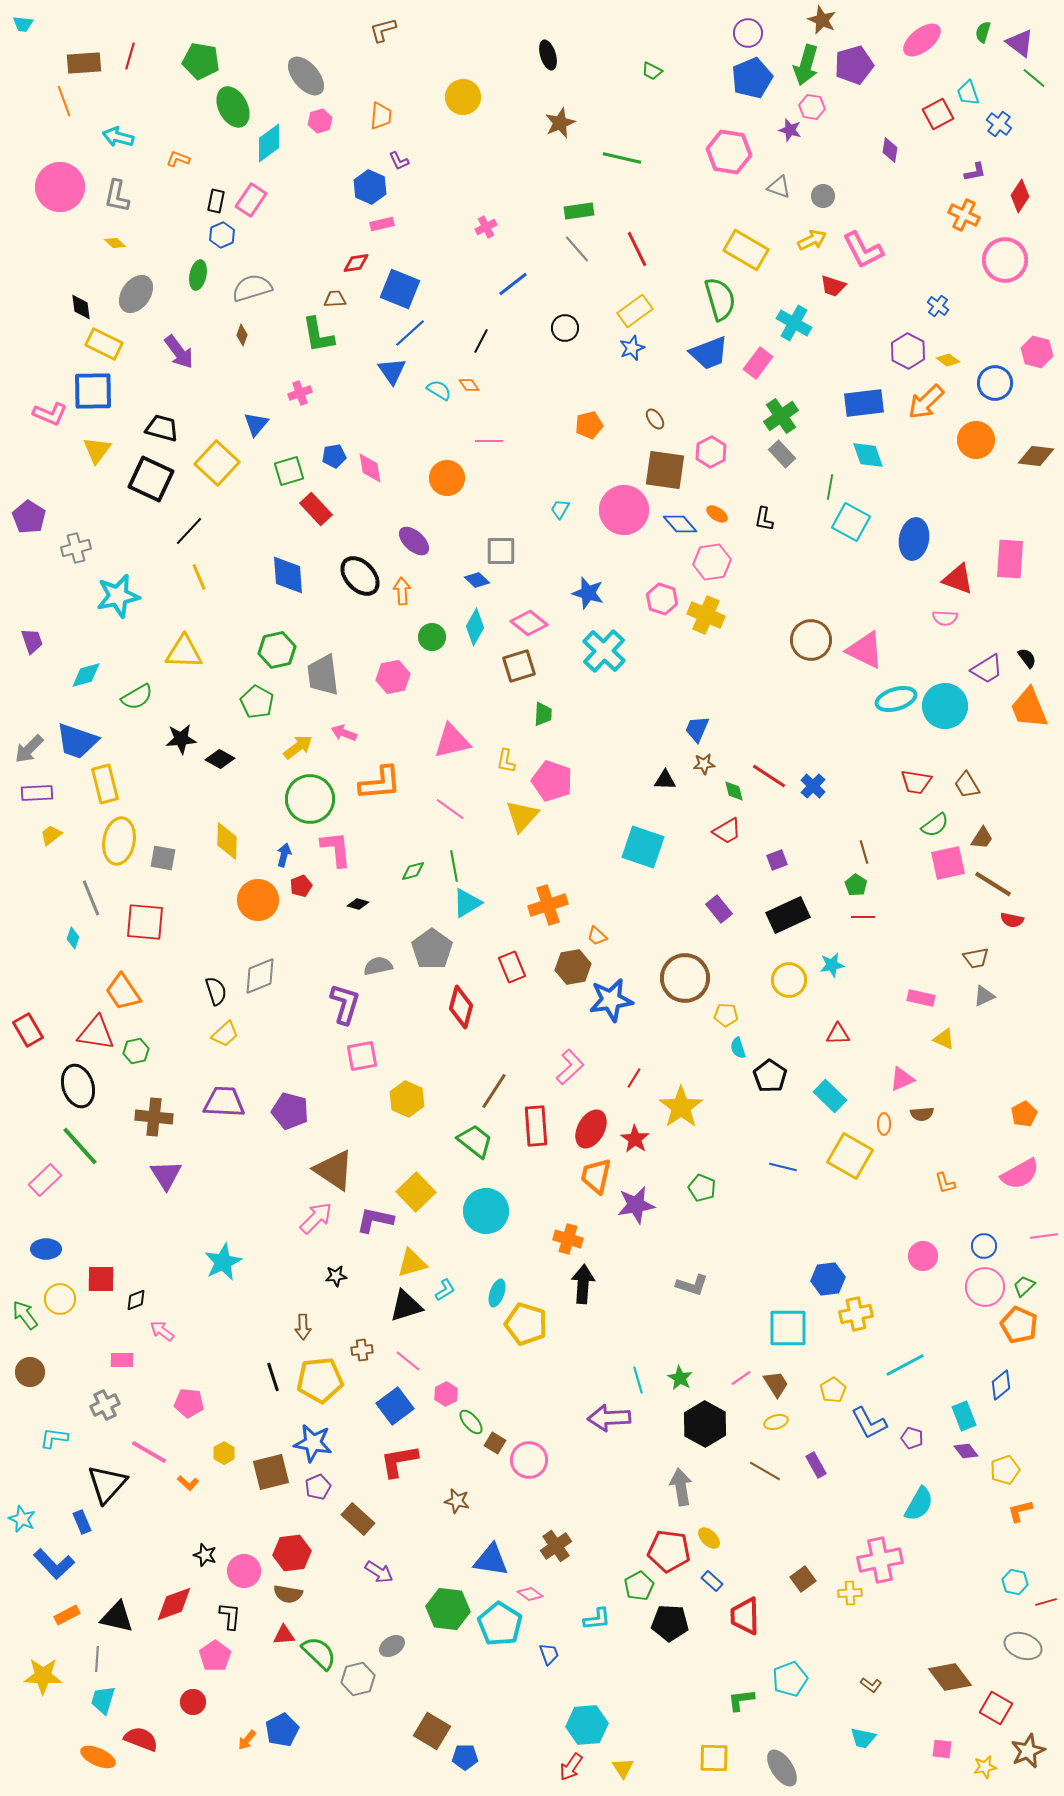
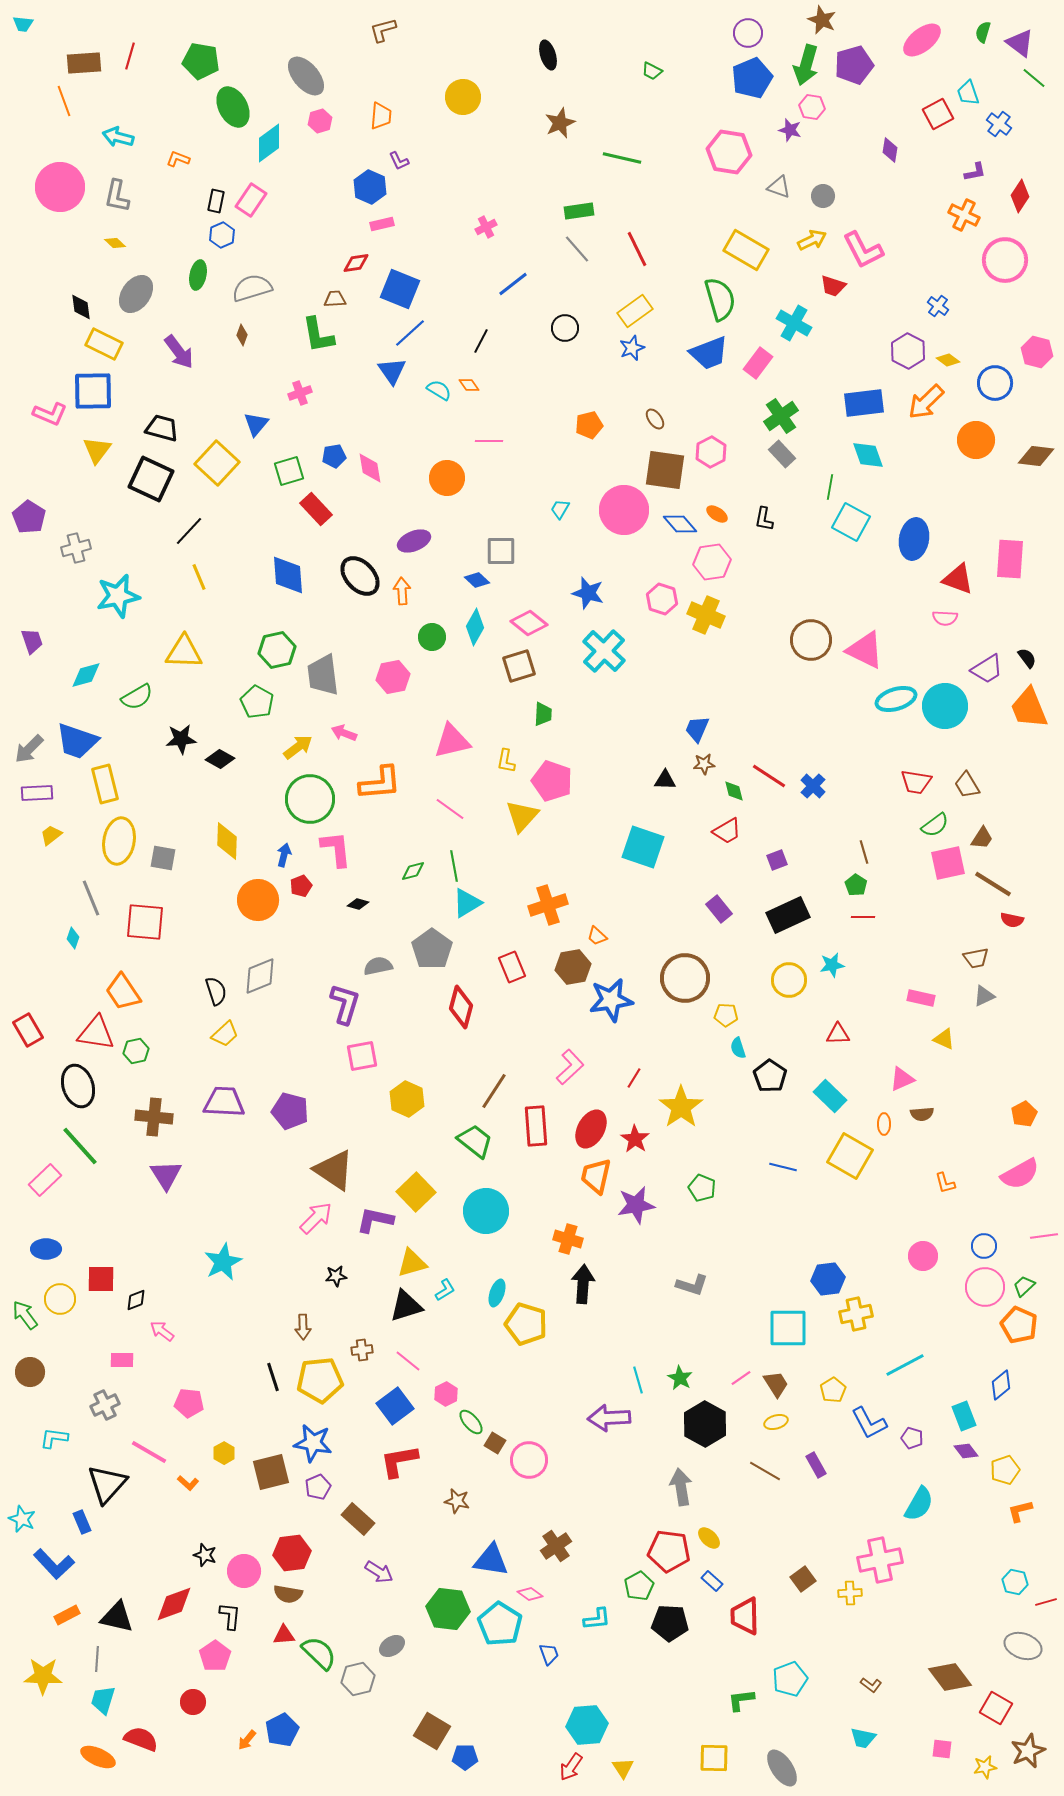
purple ellipse at (414, 541): rotated 64 degrees counterclockwise
